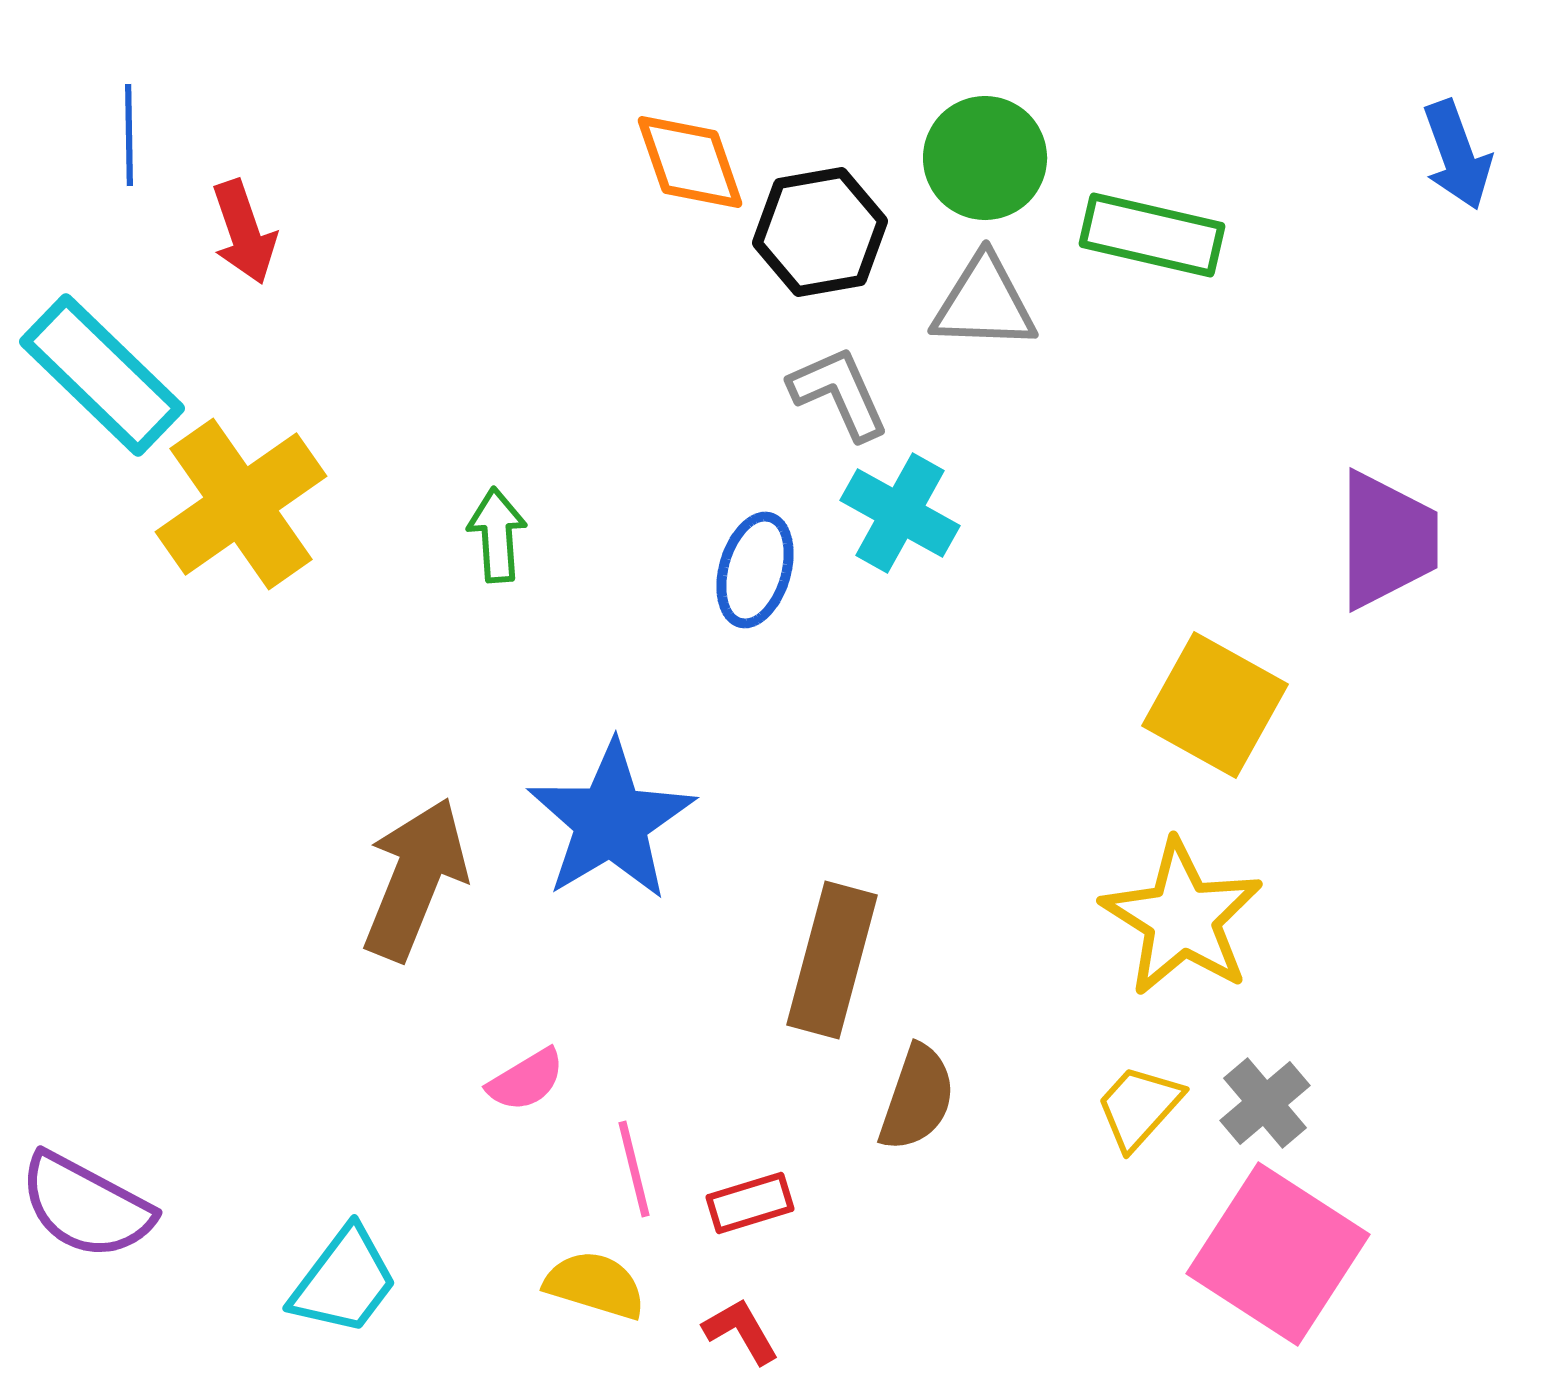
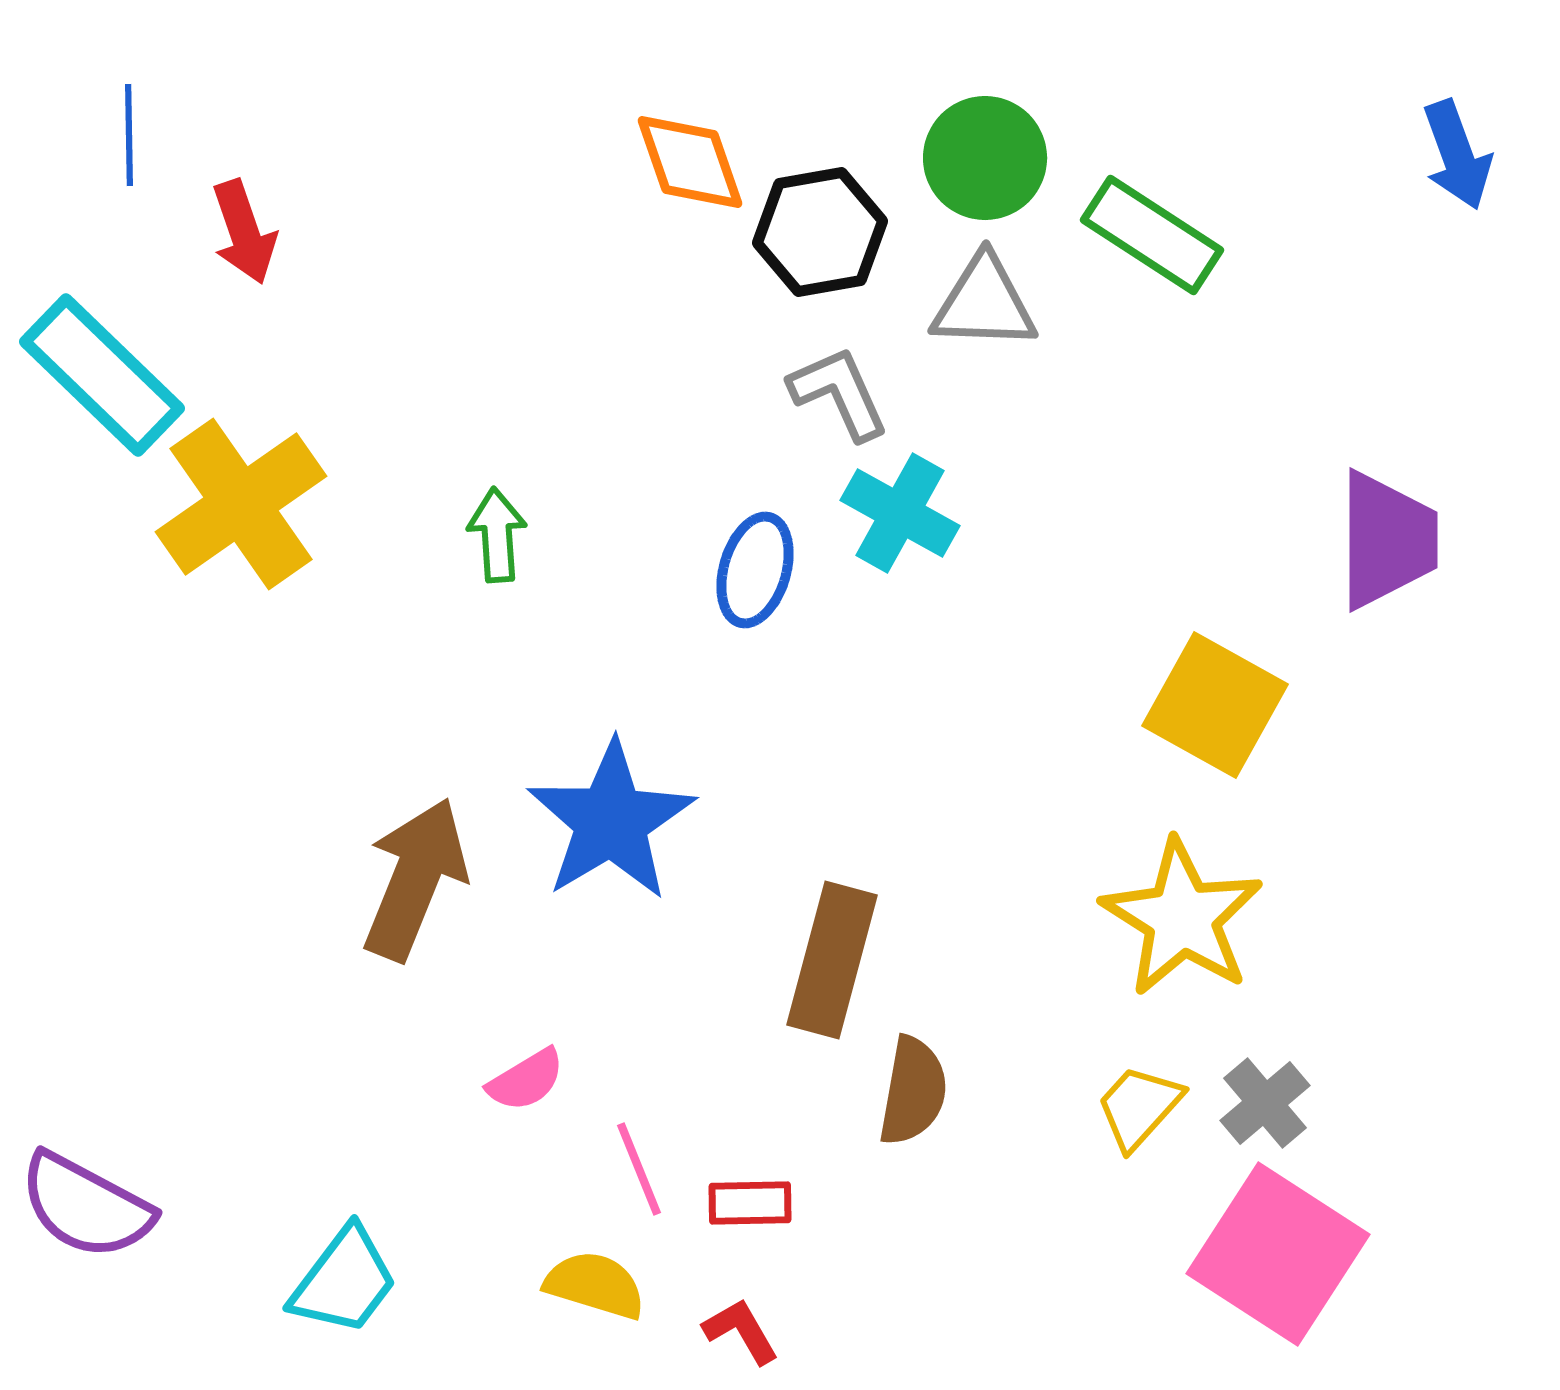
green rectangle: rotated 20 degrees clockwise
brown semicircle: moved 4 px left, 7 px up; rotated 9 degrees counterclockwise
pink line: moved 5 px right; rotated 8 degrees counterclockwise
red rectangle: rotated 16 degrees clockwise
